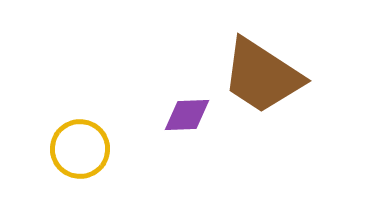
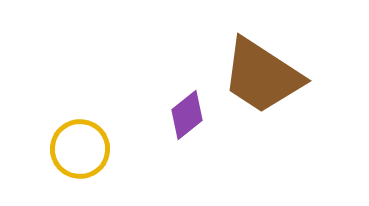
purple diamond: rotated 36 degrees counterclockwise
